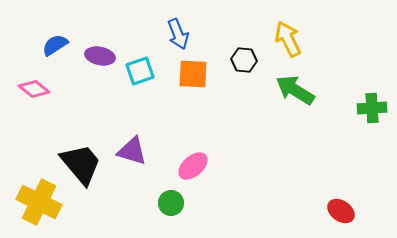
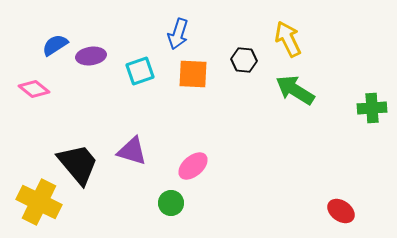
blue arrow: rotated 40 degrees clockwise
purple ellipse: moved 9 px left; rotated 20 degrees counterclockwise
black trapezoid: moved 3 px left
